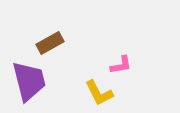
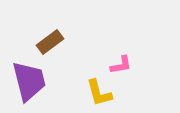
brown rectangle: moved 1 px up; rotated 8 degrees counterclockwise
yellow L-shape: rotated 12 degrees clockwise
